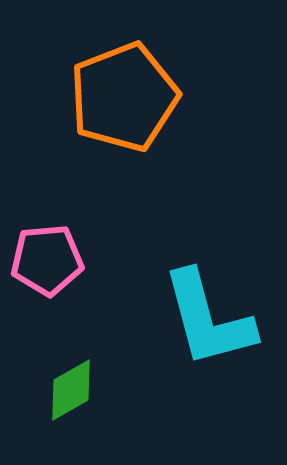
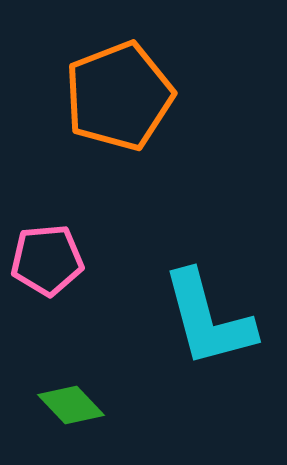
orange pentagon: moved 5 px left, 1 px up
green diamond: moved 15 px down; rotated 76 degrees clockwise
